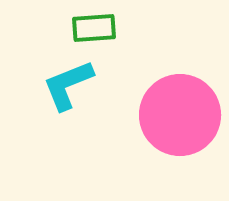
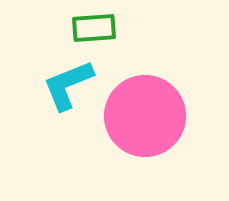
pink circle: moved 35 px left, 1 px down
